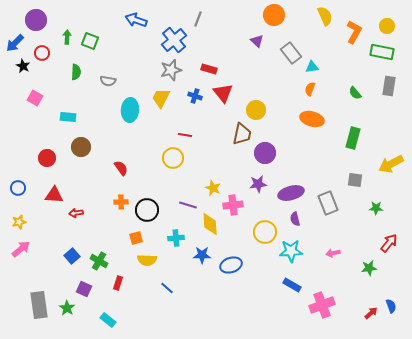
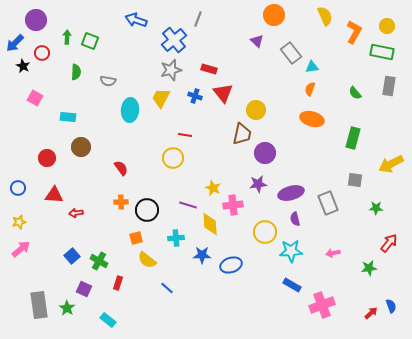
yellow semicircle at (147, 260): rotated 36 degrees clockwise
